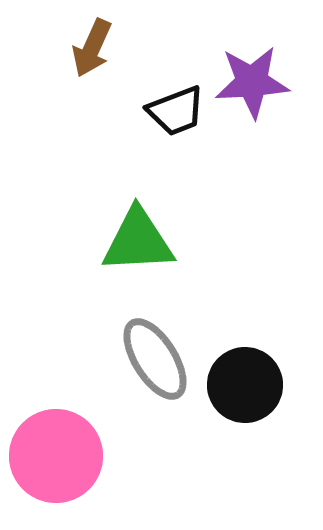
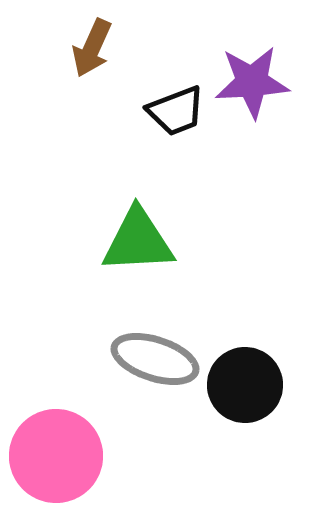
gray ellipse: rotated 40 degrees counterclockwise
